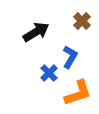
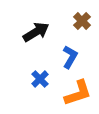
blue cross: moved 9 px left, 6 px down
